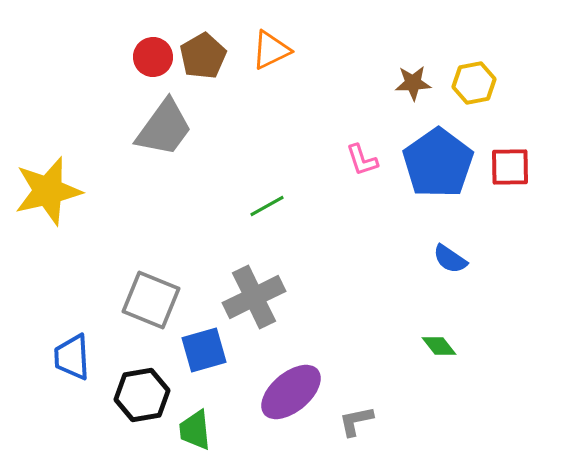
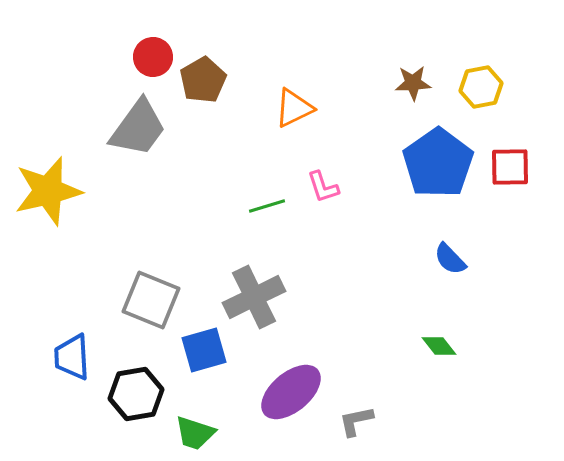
orange triangle: moved 23 px right, 58 px down
brown pentagon: moved 24 px down
yellow hexagon: moved 7 px right, 4 px down
gray trapezoid: moved 26 px left
pink L-shape: moved 39 px left, 27 px down
green line: rotated 12 degrees clockwise
blue semicircle: rotated 12 degrees clockwise
black hexagon: moved 6 px left, 1 px up
green trapezoid: moved 3 px down; rotated 66 degrees counterclockwise
